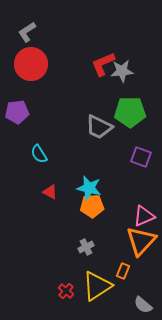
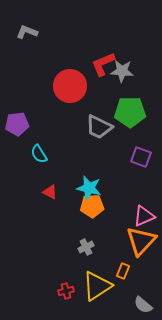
gray L-shape: rotated 55 degrees clockwise
red circle: moved 39 px right, 22 px down
gray star: rotated 10 degrees clockwise
purple pentagon: moved 12 px down
red cross: rotated 35 degrees clockwise
